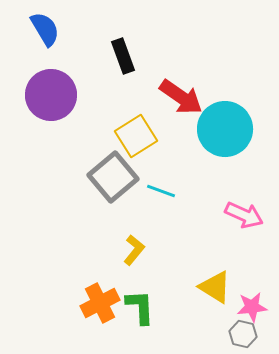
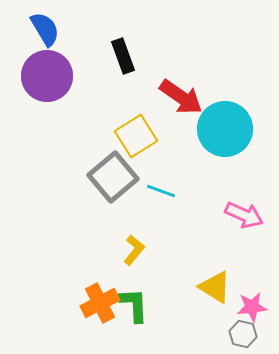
purple circle: moved 4 px left, 19 px up
green L-shape: moved 6 px left, 2 px up
